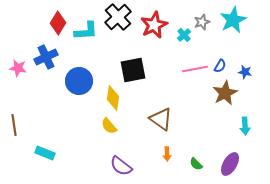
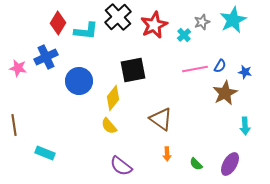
cyan L-shape: rotated 10 degrees clockwise
yellow diamond: rotated 30 degrees clockwise
